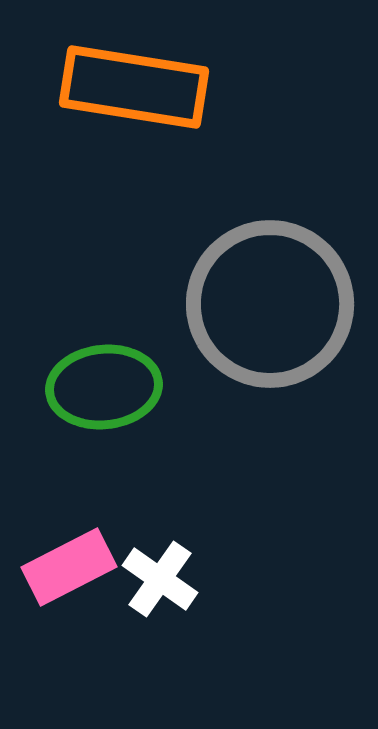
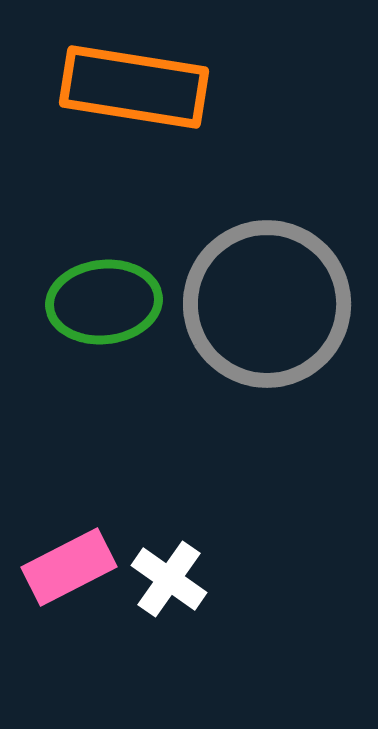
gray circle: moved 3 px left
green ellipse: moved 85 px up
white cross: moved 9 px right
